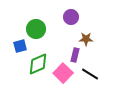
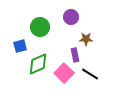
green circle: moved 4 px right, 2 px up
purple rectangle: rotated 24 degrees counterclockwise
pink square: moved 1 px right
